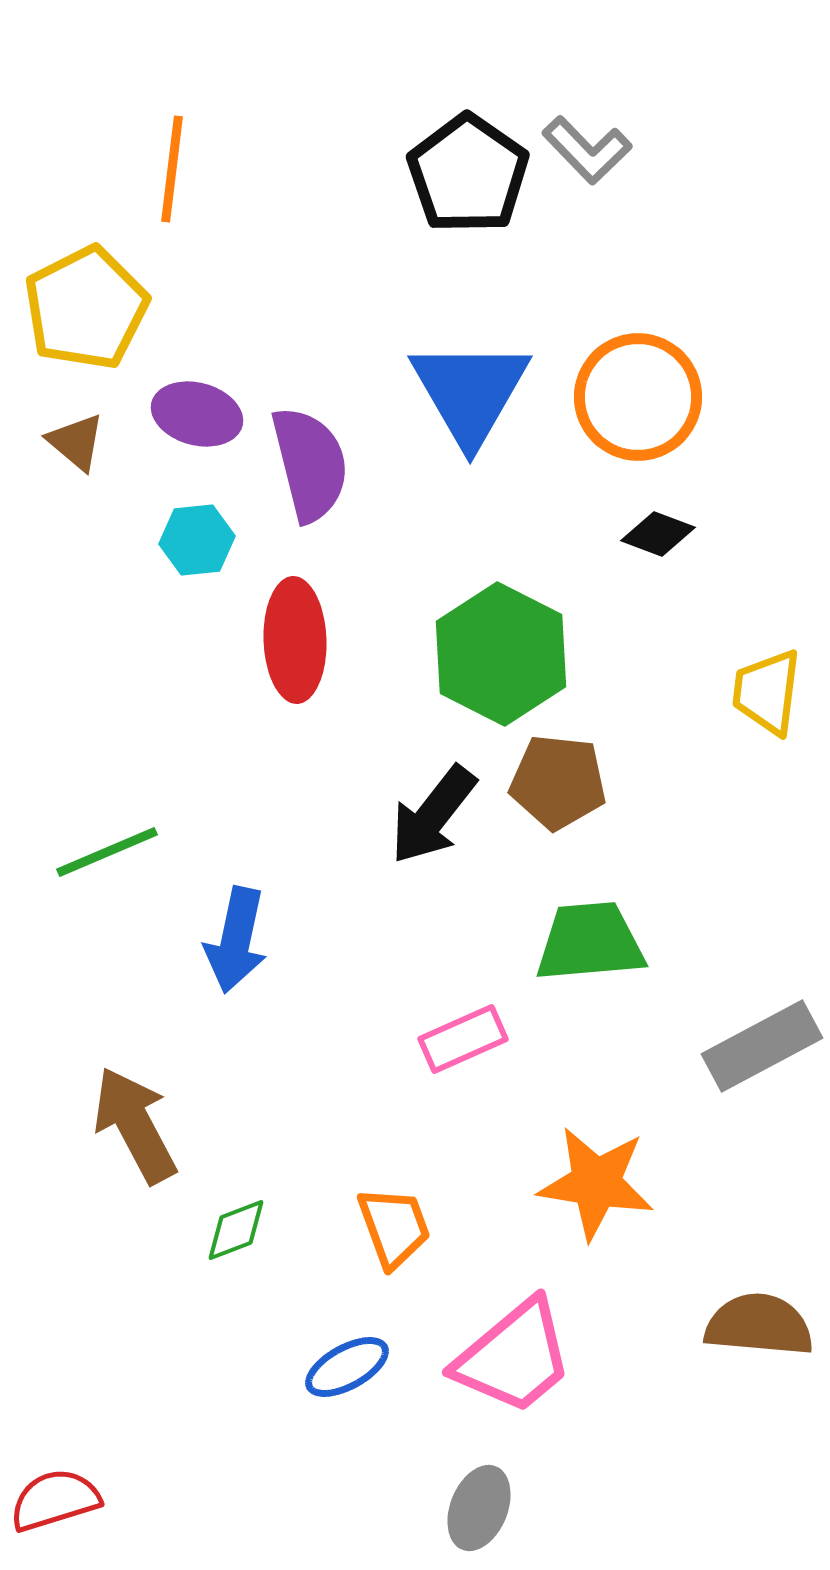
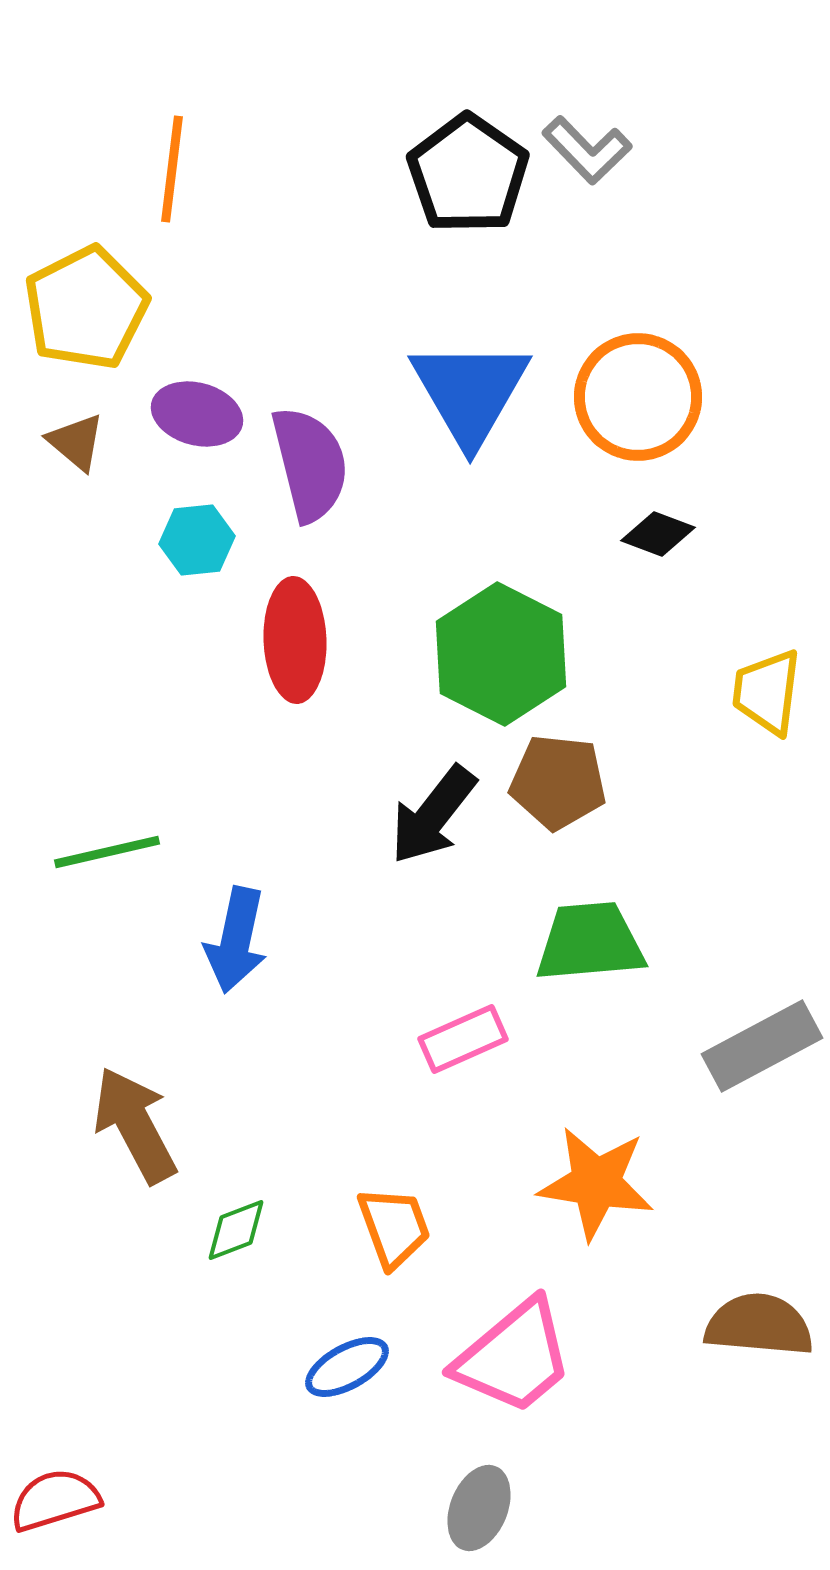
green line: rotated 10 degrees clockwise
